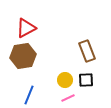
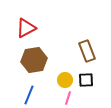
brown hexagon: moved 11 px right, 4 px down
pink line: rotated 48 degrees counterclockwise
